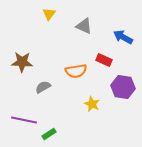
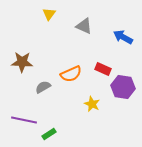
red rectangle: moved 1 px left, 9 px down
orange semicircle: moved 5 px left, 3 px down; rotated 15 degrees counterclockwise
